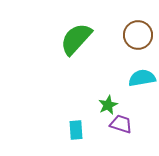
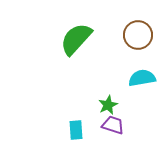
purple trapezoid: moved 8 px left, 1 px down
